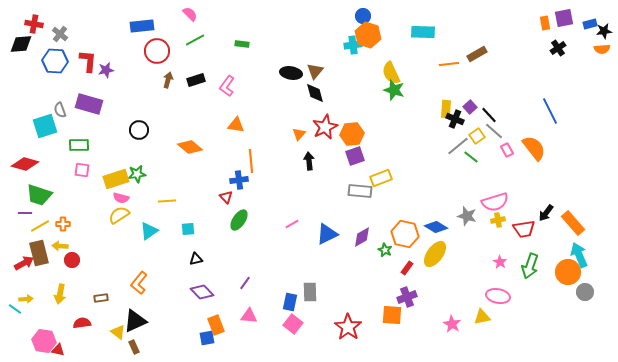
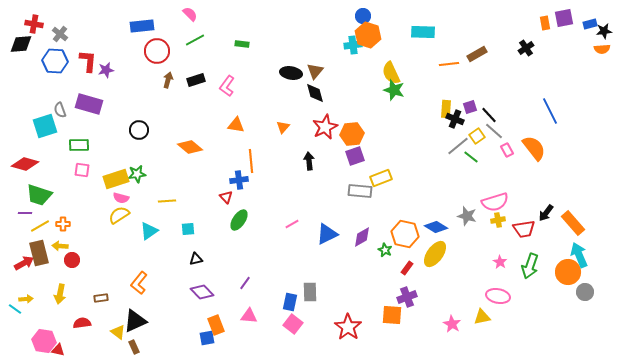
black cross at (558, 48): moved 32 px left
purple square at (470, 107): rotated 24 degrees clockwise
orange triangle at (299, 134): moved 16 px left, 7 px up
